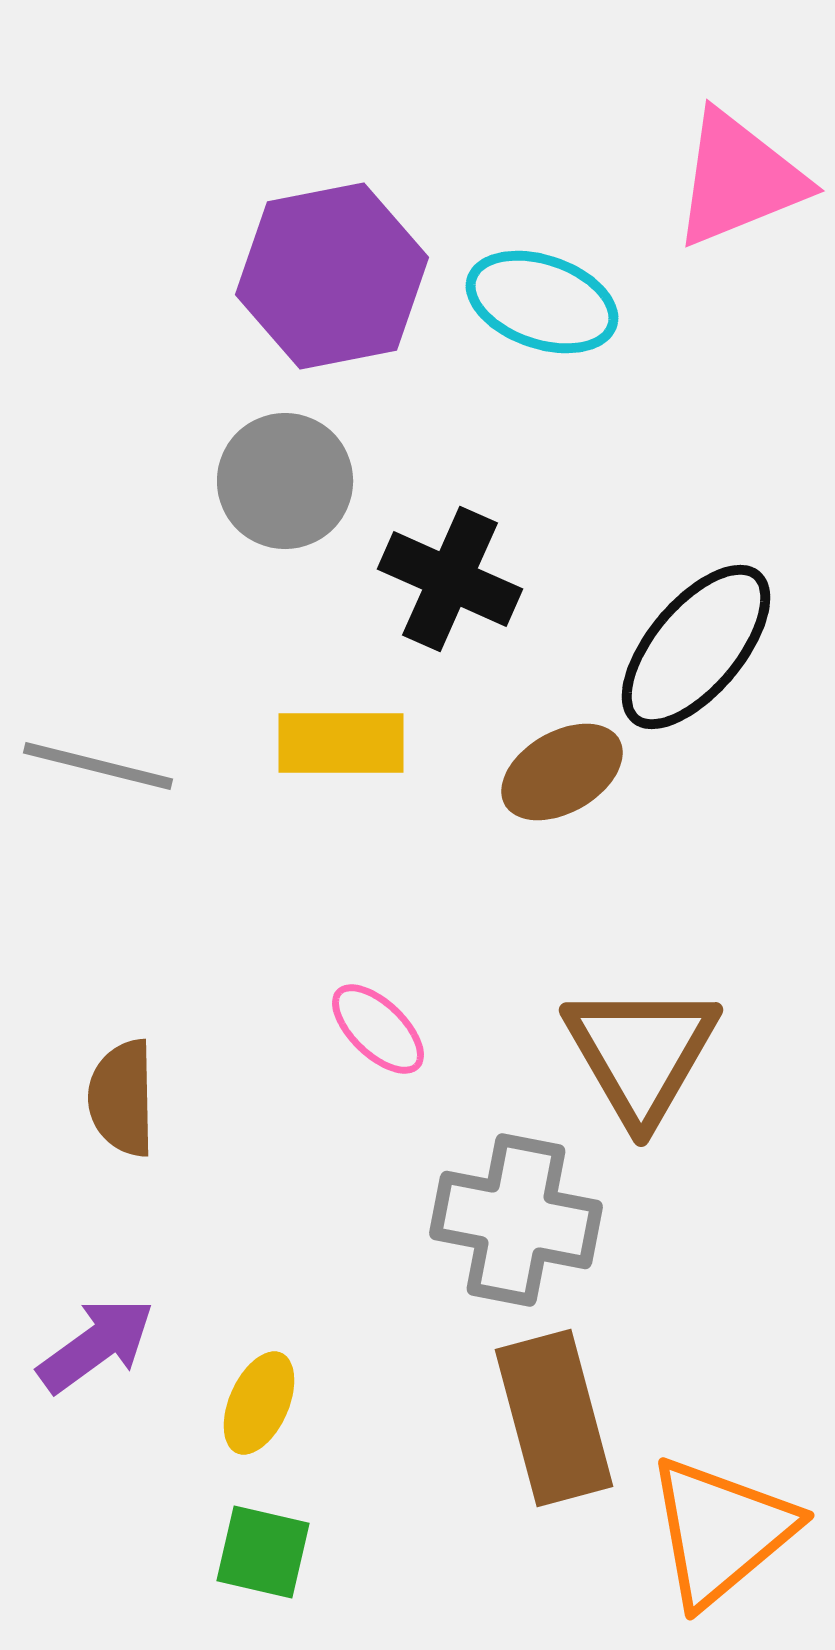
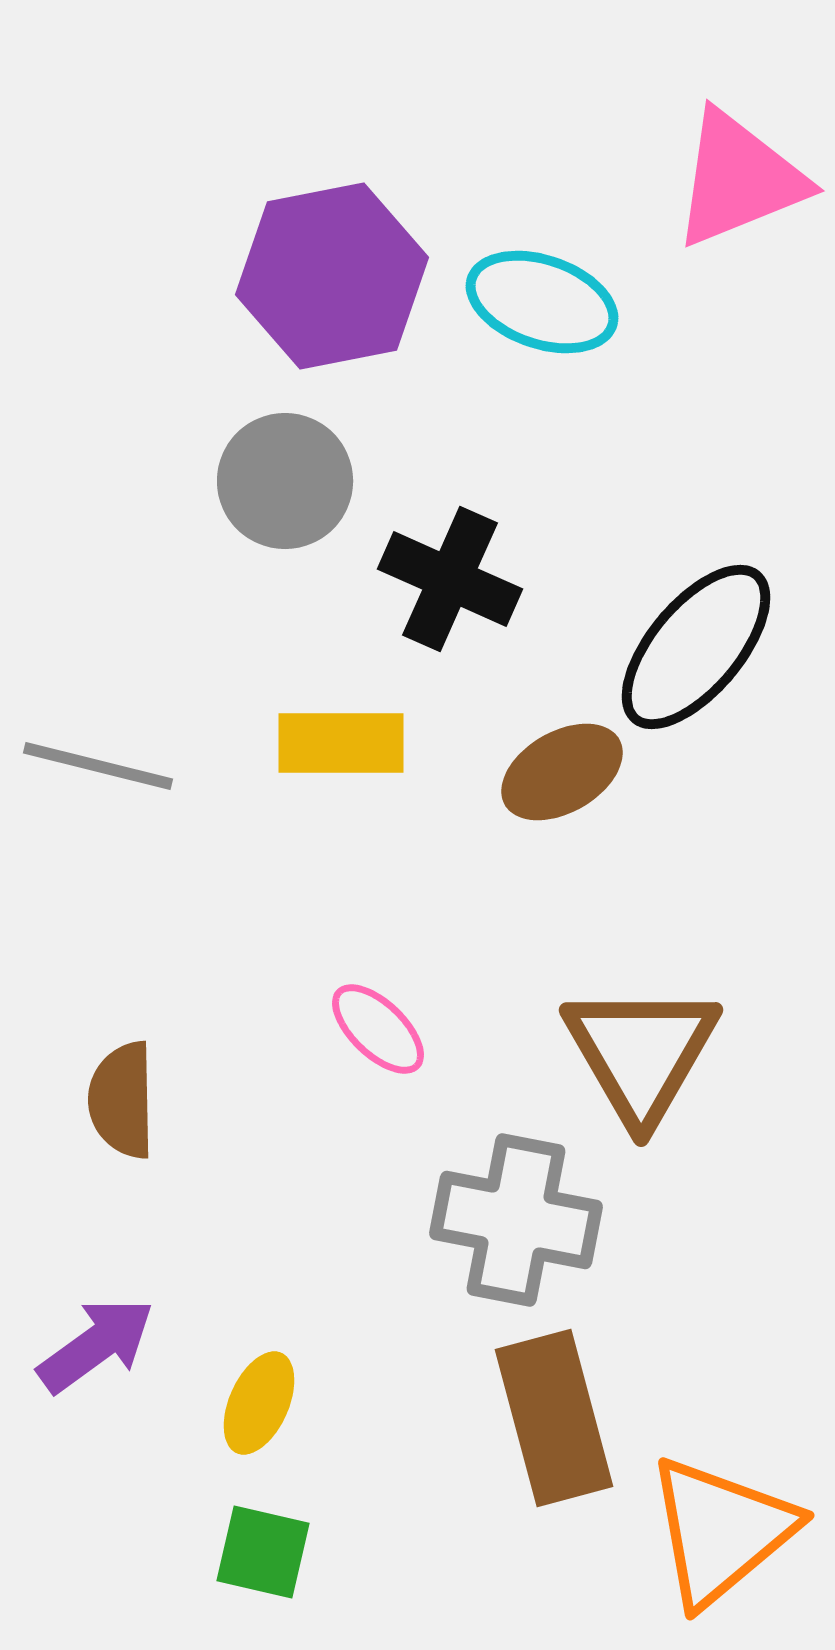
brown semicircle: moved 2 px down
